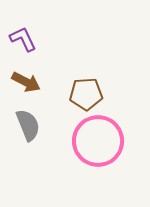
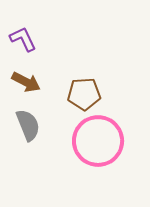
brown pentagon: moved 2 px left
